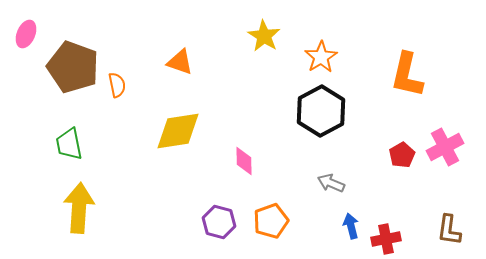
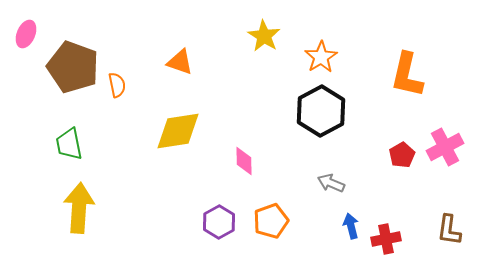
purple hexagon: rotated 16 degrees clockwise
